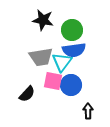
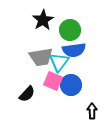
black star: rotated 30 degrees clockwise
green circle: moved 2 px left
cyan triangle: moved 3 px left
pink square: rotated 12 degrees clockwise
black arrow: moved 4 px right
